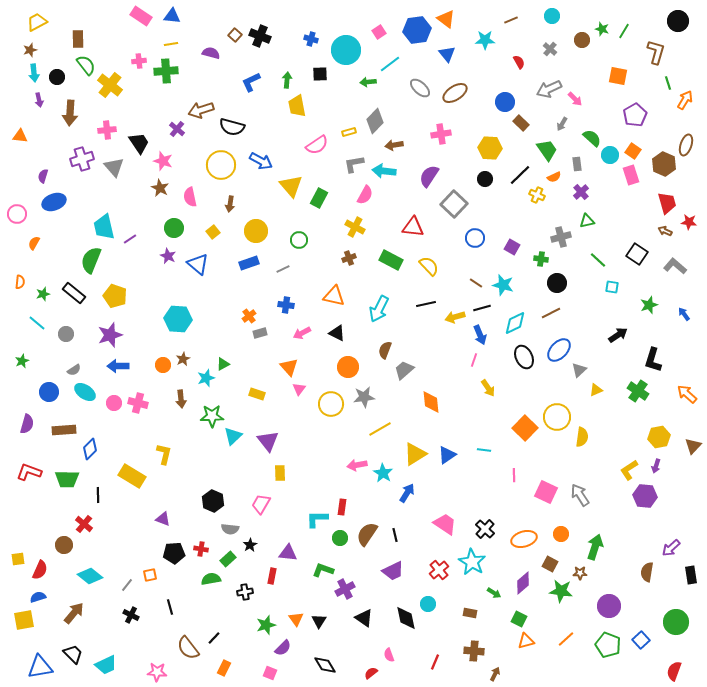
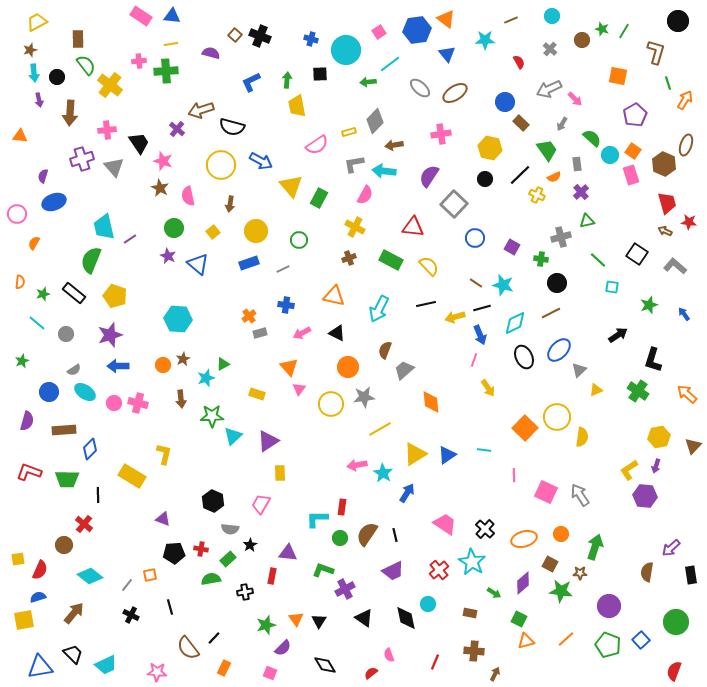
yellow hexagon at (490, 148): rotated 10 degrees clockwise
pink semicircle at (190, 197): moved 2 px left, 1 px up
purple semicircle at (27, 424): moved 3 px up
purple triangle at (268, 441): rotated 35 degrees clockwise
